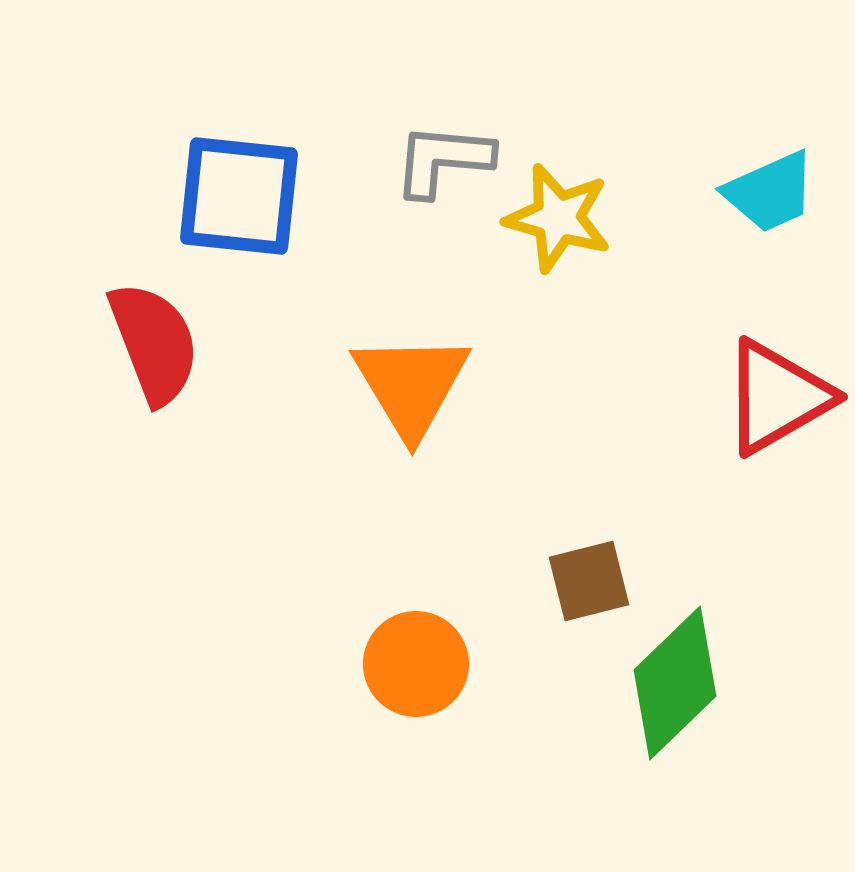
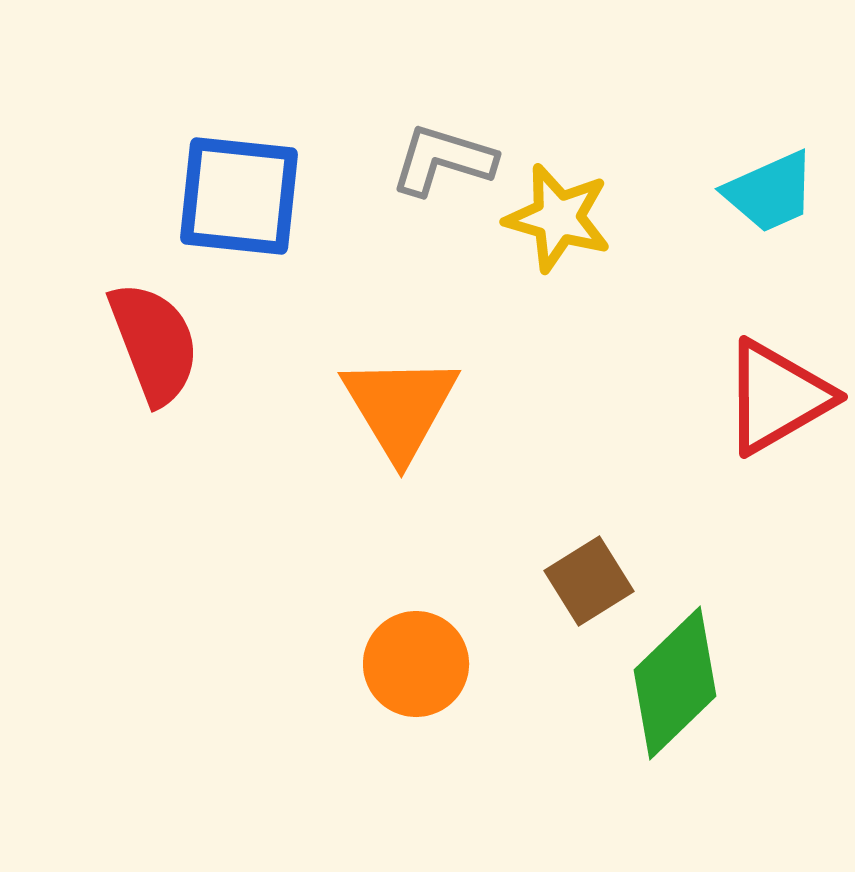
gray L-shape: rotated 12 degrees clockwise
orange triangle: moved 11 px left, 22 px down
brown square: rotated 18 degrees counterclockwise
